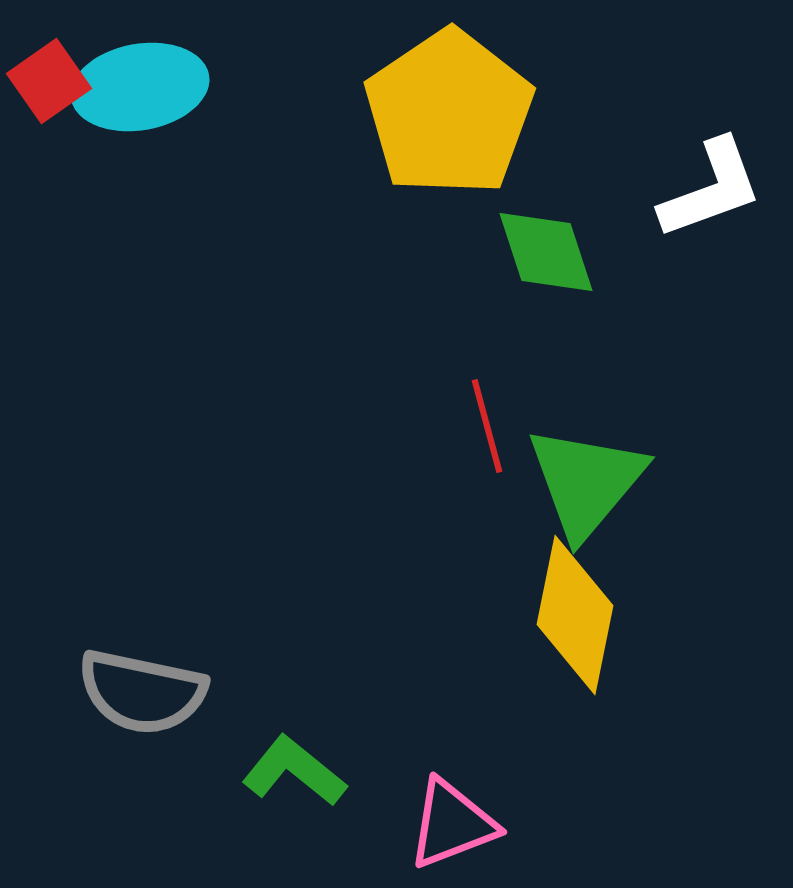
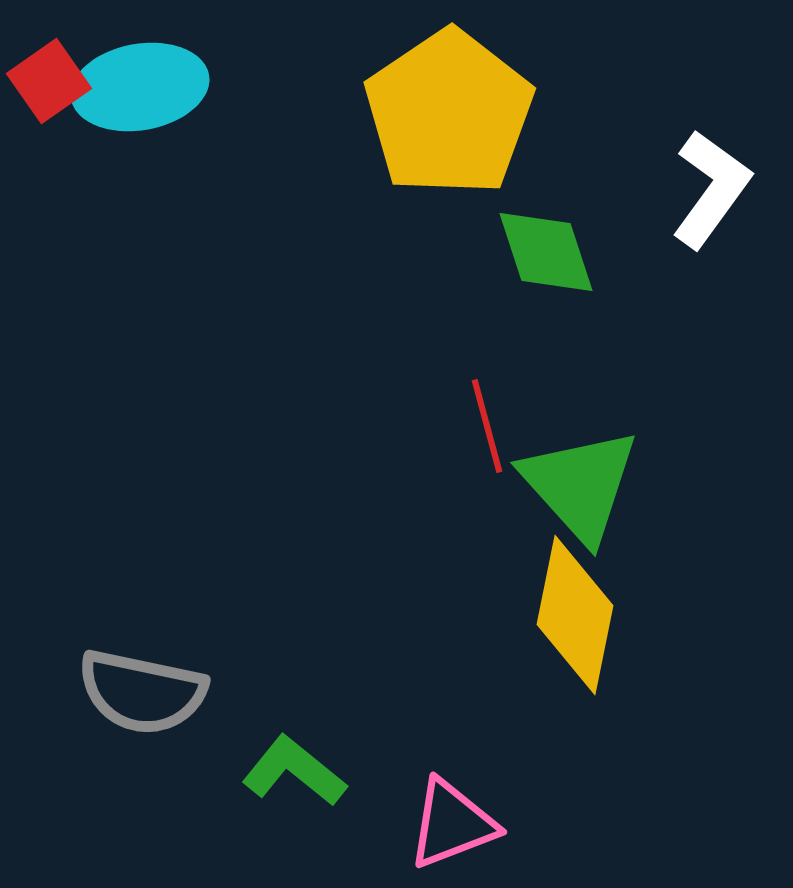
white L-shape: rotated 34 degrees counterclockwise
green triangle: moved 6 px left, 3 px down; rotated 22 degrees counterclockwise
